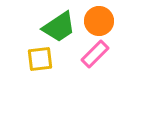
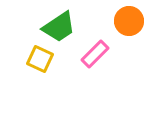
orange circle: moved 30 px right
yellow square: rotated 32 degrees clockwise
